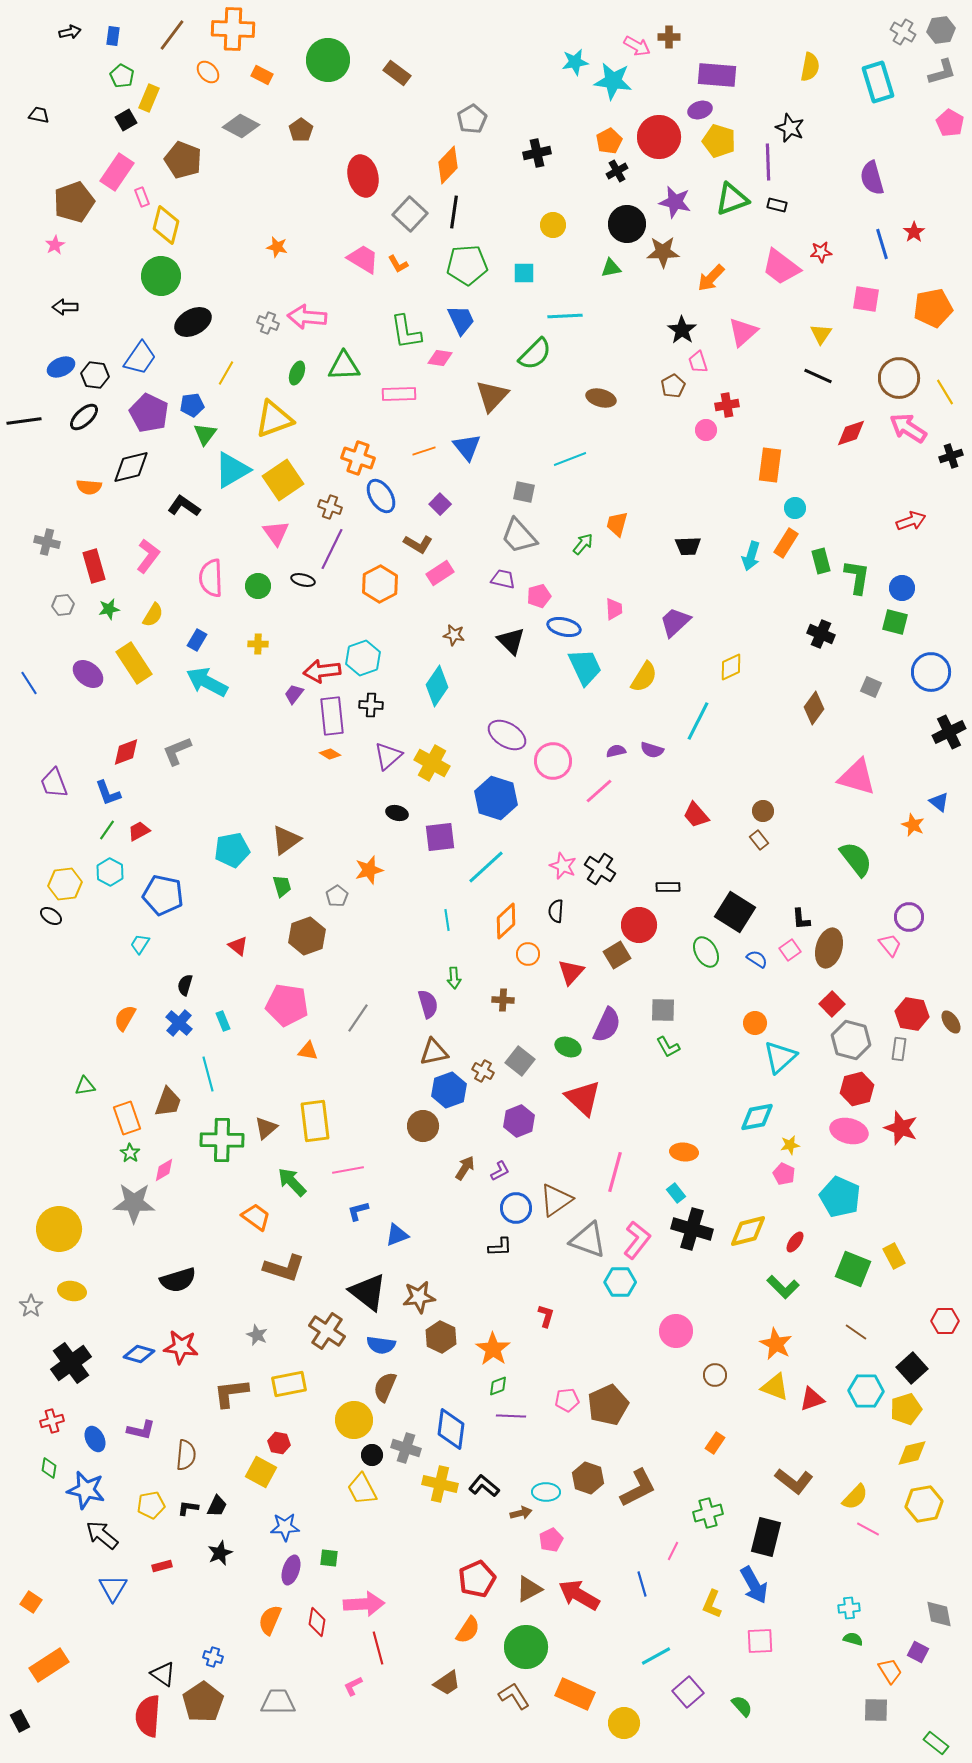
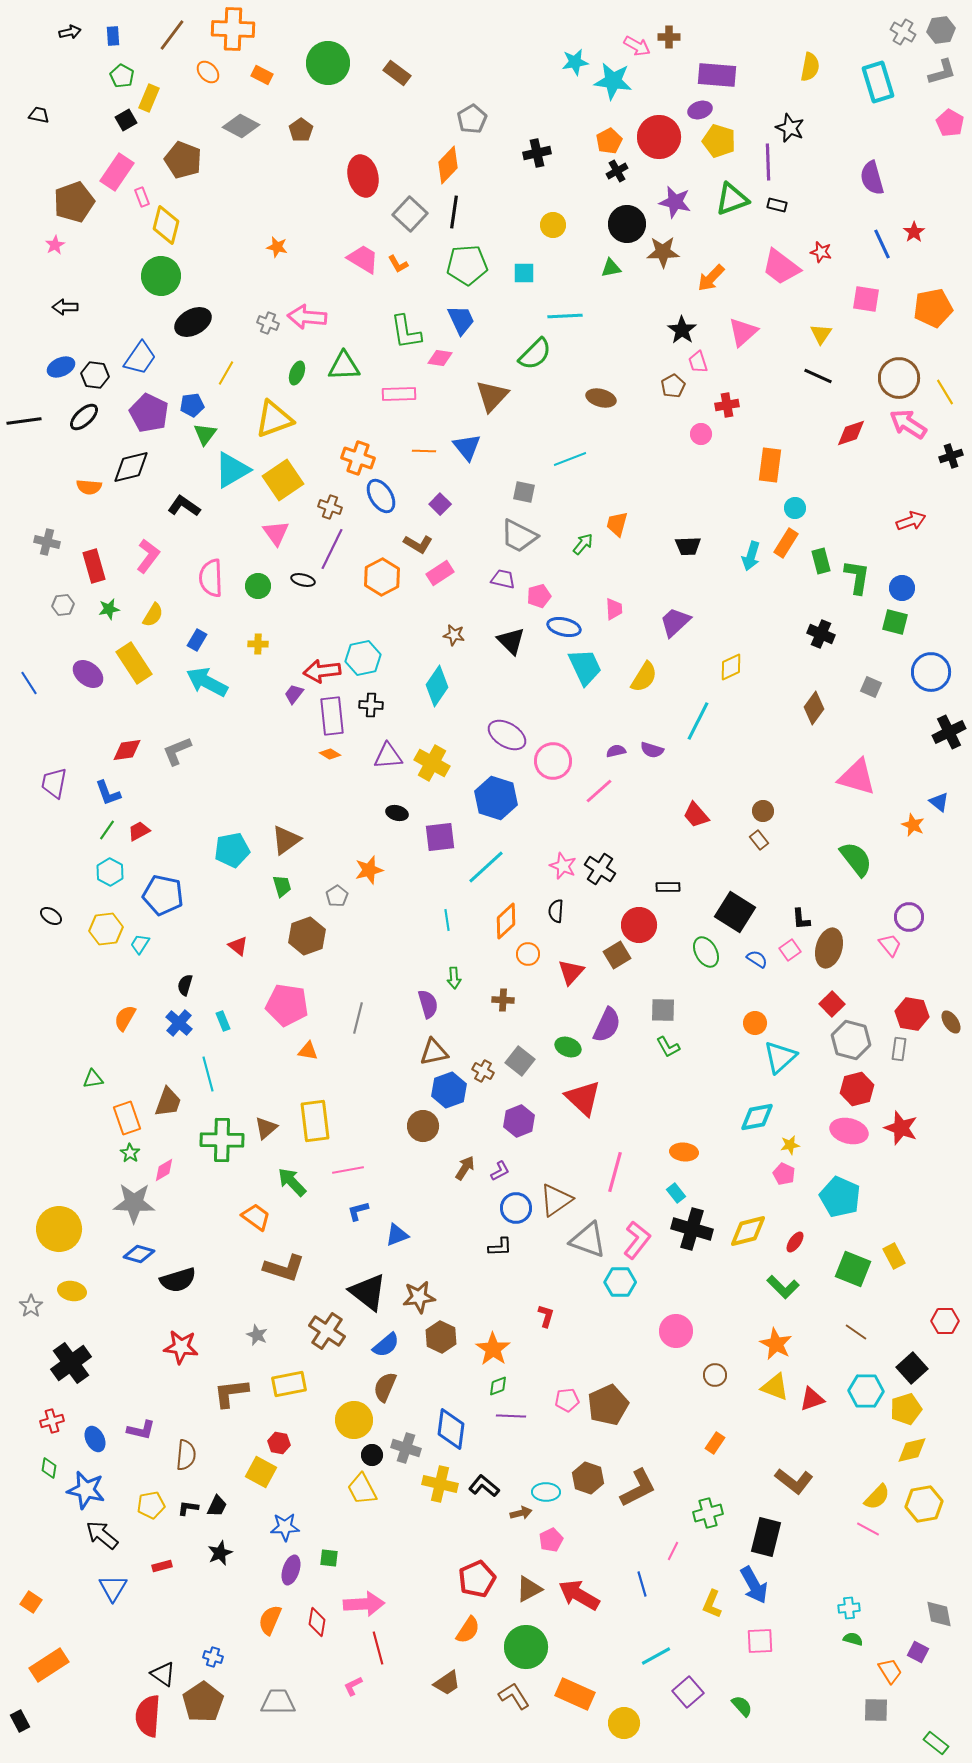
blue rectangle at (113, 36): rotated 12 degrees counterclockwise
green circle at (328, 60): moved 3 px down
blue line at (882, 244): rotated 8 degrees counterclockwise
red star at (821, 252): rotated 20 degrees clockwise
pink arrow at (908, 428): moved 4 px up
pink circle at (706, 430): moved 5 px left, 4 px down
orange line at (424, 451): rotated 20 degrees clockwise
gray trapezoid at (519, 536): rotated 21 degrees counterclockwise
orange hexagon at (380, 584): moved 2 px right, 7 px up
cyan hexagon at (363, 658): rotated 8 degrees clockwise
red diamond at (126, 752): moved 1 px right, 2 px up; rotated 12 degrees clockwise
purple triangle at (388, 756): rotated 36 degrees clockwise
purple trapezoid at (54, 783): rotated 32 degrees clockwise
yellow hexagon at (65, 884): moved 41 px right, 45 px down
gray line at (358, 1018): rotated 20 degrees counterclockwise
green triangle at (85, 1086): moved 8 px right, 7 px up
blue semicircle at (381, 1345): moved 5 px right; rotated 48 degrees counterclockwise
blue diamond at (139, 1354): moved 100 px up
yellow diamond at (912, 1453): moved 3 px up
yellow semicircle at (855, 1497): moved 22 px right
